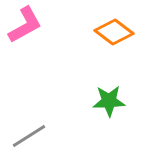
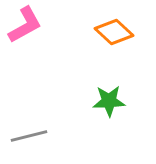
orange diamond: rotated 6 degrees clockwise
gray line: rotated 18 degrees clockwise
